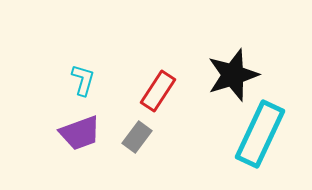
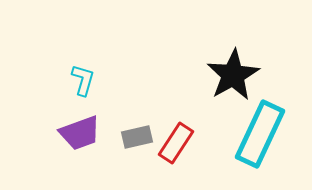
black star: rotated 12 degrees counterclockwise
red rectangle: moved 18 px right, 52 px down
gray rectangle: rotated 40 degrees clockwise
